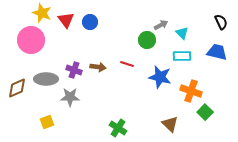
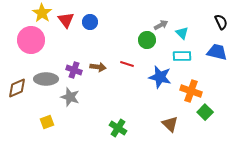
yellow star: rotated 12 degrees clockwise
gray star: rotated 18 degrees clockwise
